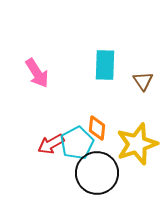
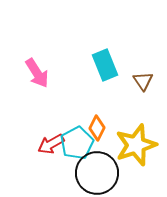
cyan rectangle: rotated 24 degrees counterclockwise
orange diamond: rotated 20 degrees clockwise
yellow star: moved 1 px left, 1 px down
